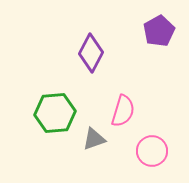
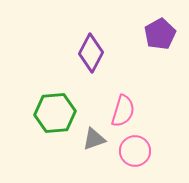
purple pentagon: moved 1 px right, 3 px down
pink circle: moved 17 px left
